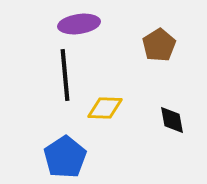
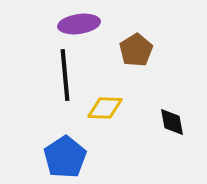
brown pentagon: moved 23 px left, 5 px down
black diamond: moved 2 px down
